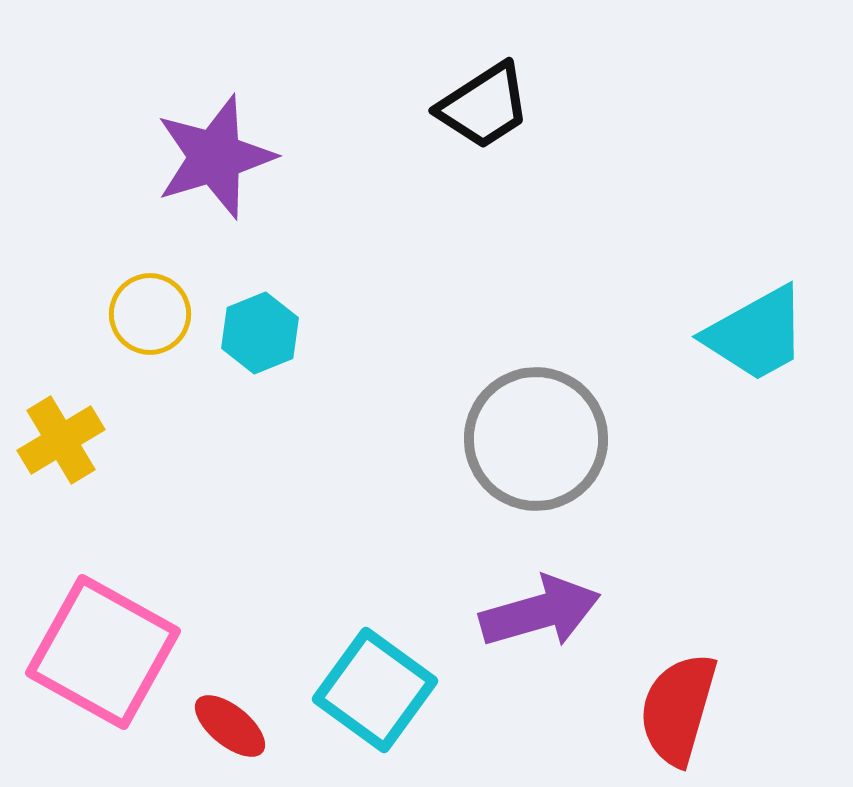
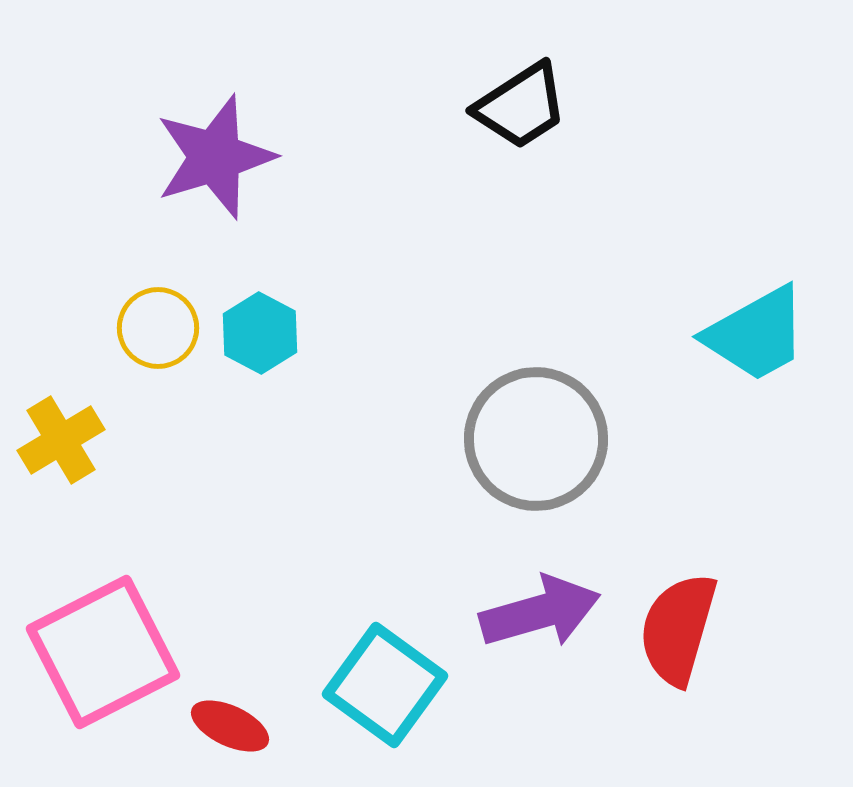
black trapezoid: moved 37 px right
yellow circle: moved 8 px right, 14 px down
cyan hexagon: rotated 10 degrees counterclockwise
pink square: rotated 34 degrees clockwise
cyan square: moved 10 px right, 5 px up
red semicircle: moved 80 px up
red ellipse: rotated 14 degrees counterclockwise
